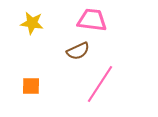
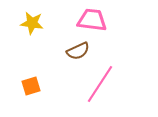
orange square: rotated 18 degrees counterclockwise
